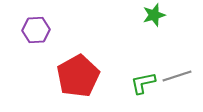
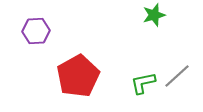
purple hexagon: moved 1 px down
gray line: rotated 24 degrees counterclockwise
